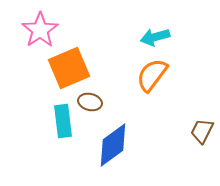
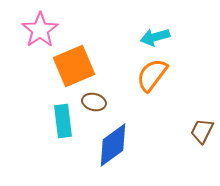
orange square: moved 5 px right, 2 px up
brown ellipse: moved 4 px right
